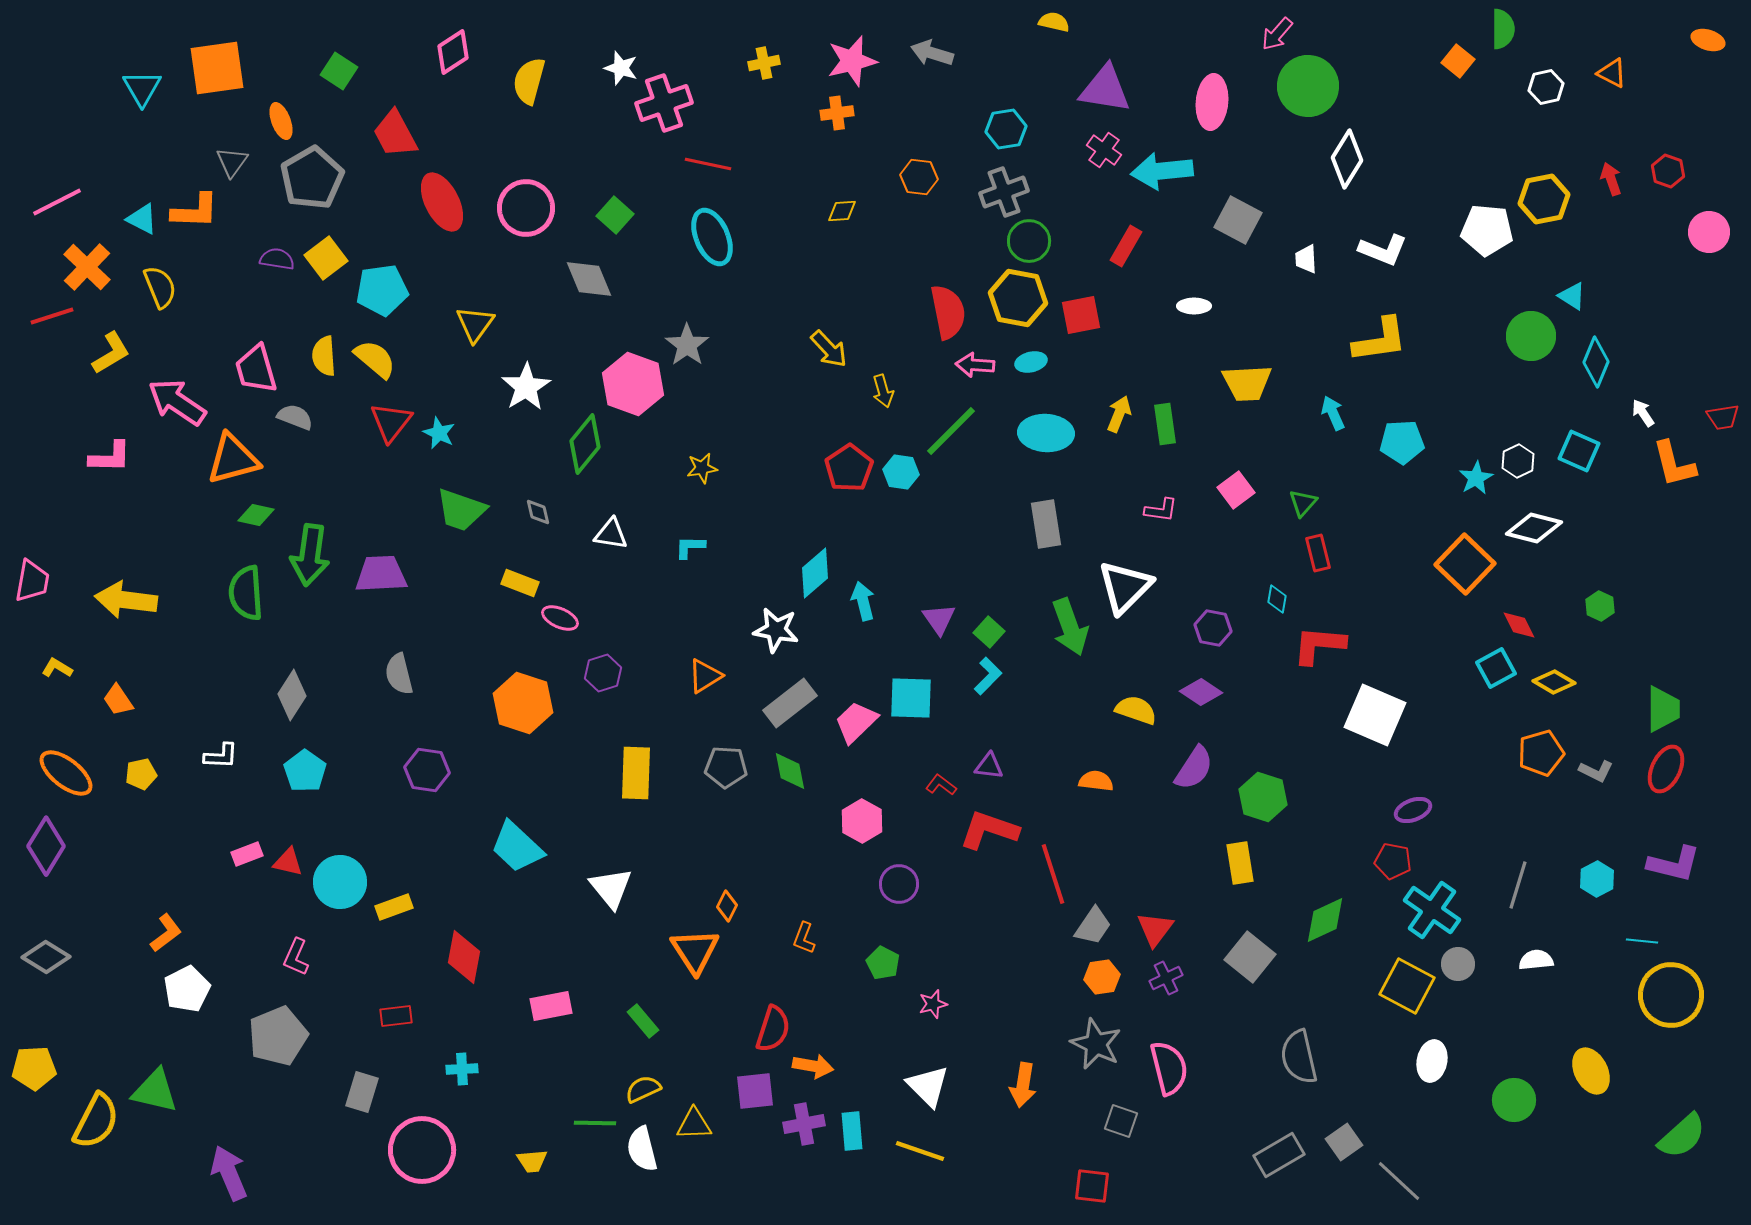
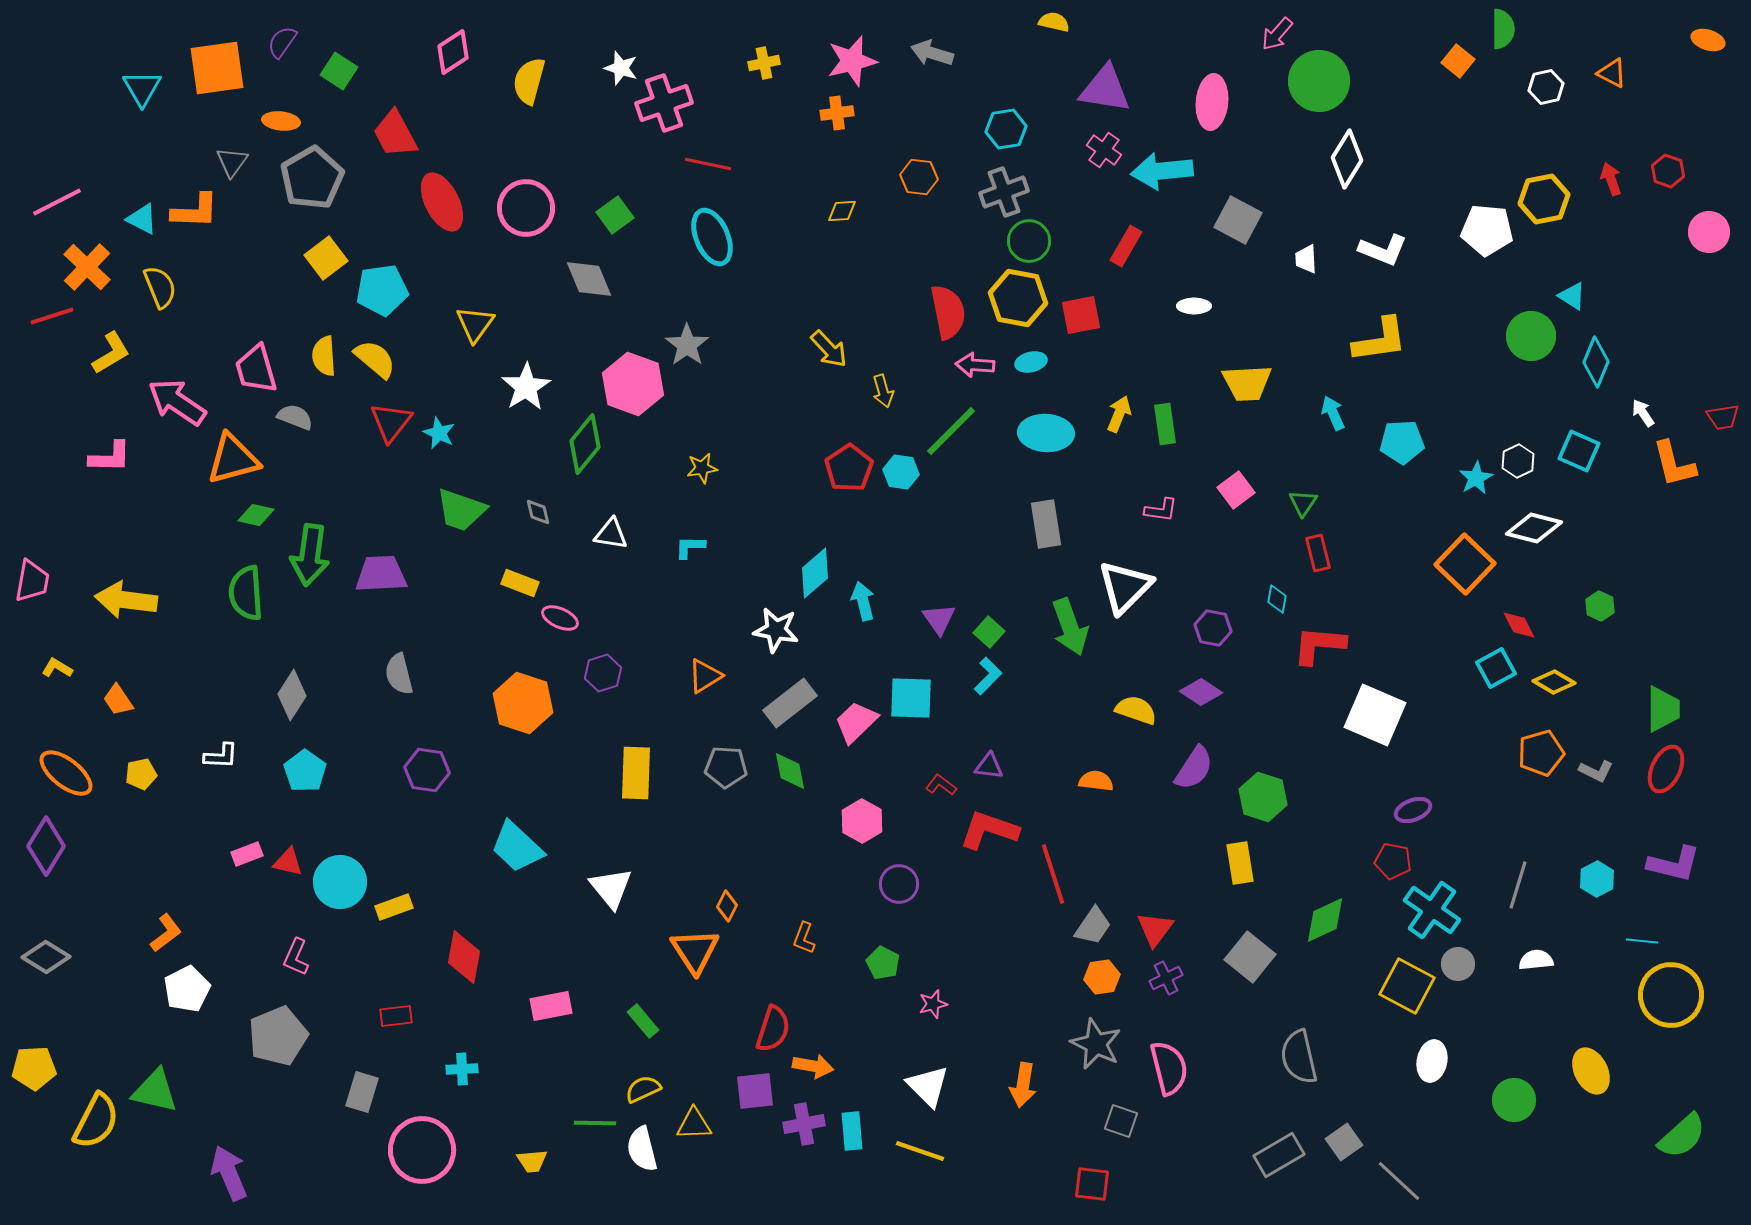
green circle at (1308, 86): moved 11 px right, 5 px up
orange ellipse at (281, 121): rotated 63 degrees counterclockwise
green square at (615, 215): rotated 12 degrees clockwise
purple semicircle at (277, 259): moved 5 px right, 217 px up; rotated 64 degrees counterclockwise
green triangle at (1303, 503): rotated 8 degrees counterclockwise
red square at (1092, 1186): moved 2 px up
